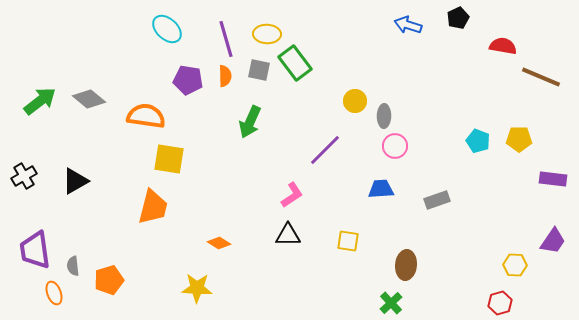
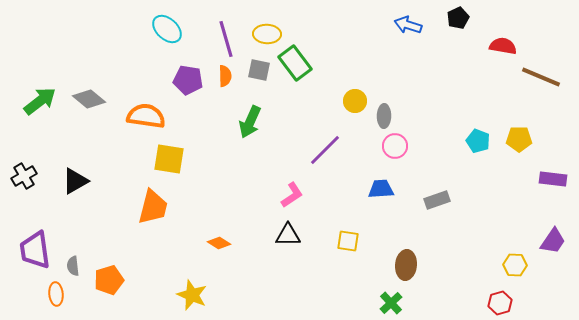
yellow star at (197, 288): moved 5 px left, 7 px down; rotated 20 degrees clockwise
orange ellipse at (54, 293): moved 2 px right, 1 px down; rotated 15 degrees clockwise
